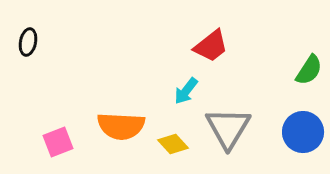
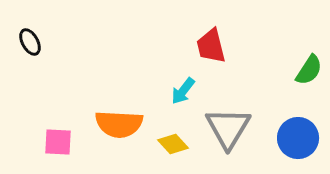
black ellipse: moved 2 px right; rotated 40 degrees counterclockwise
red trapezoid: rotated 114 degrees clockwise
cyan arrow: moved 3 px left
orange semicircle: moved 2 px left, 2 px up
blue circle: moved 5 px left, 6 px down
pink square: rotated 24 degrees clockwise
